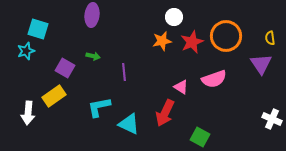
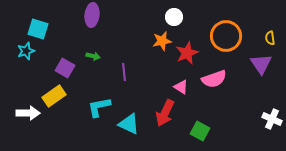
red star: moved 5 px left, 11 px down
white arrow: rotated 95 degrees counterclockwise
green square: moved 6 px up
